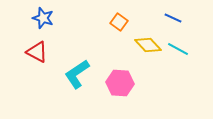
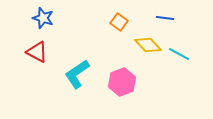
blue line: moved 8 px left; rotated 18 degrees counterclockwise
cyan line: moved 1 px right, 5 px down
pink hexagon: moved 2 px right, 1 px up; rotated 24 degrees counterclockwise
